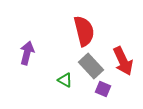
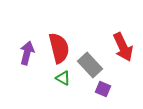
red semicircle: moved 25 px left, 17 px down
red arrow: moved 14 px up
gray rectangle: moved 1 px left, 1 px up
green triangle: moved 2 px left, 2 px up
